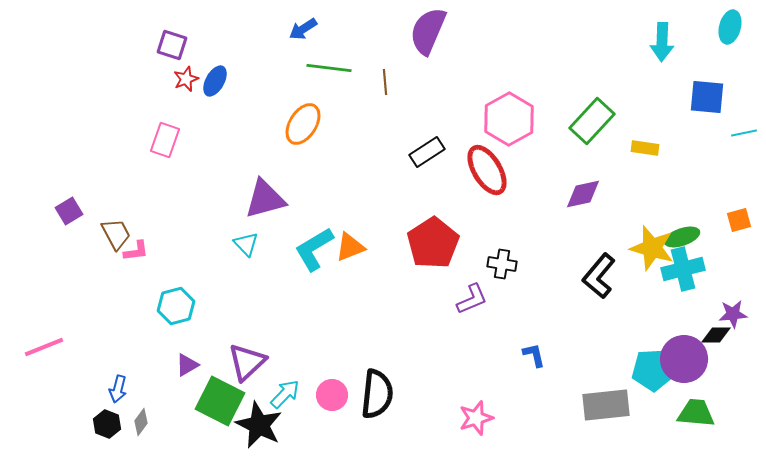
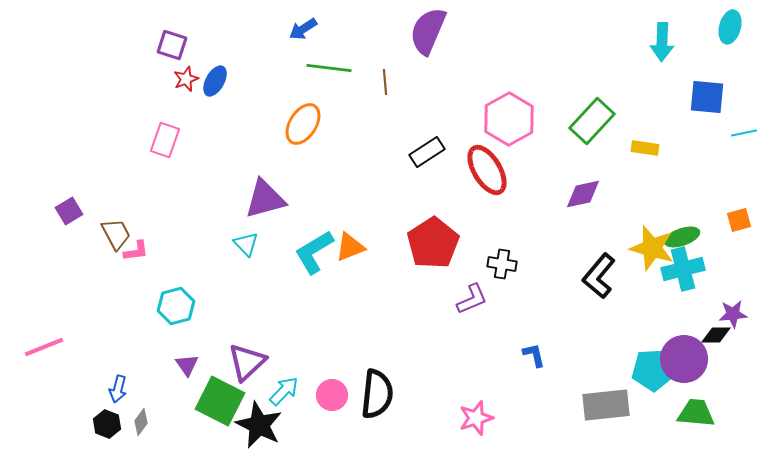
cyan L-shape at (314, 249): moved 3 px down
purple triangle at (187, 365): rotated 35 degrees counterclockwise
cyan arrow at (285, 394): moved 1 px left, 3 px up
